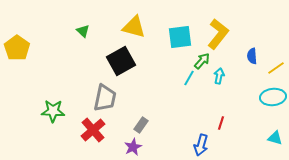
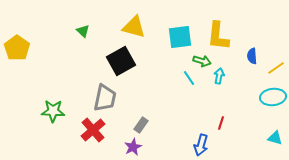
yellow L-shape: moved 2 px down; rotated 148 degrees clockwise
green arrow: rotated 66 degrees clockwise
cyan line: rotated 63 degrees counterclockwise
